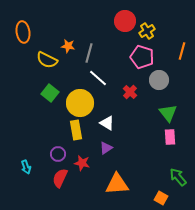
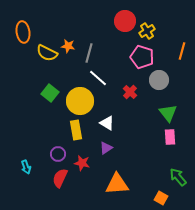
yellow semicircle: moved 7 px up
yellow circle: moved 2 px up
